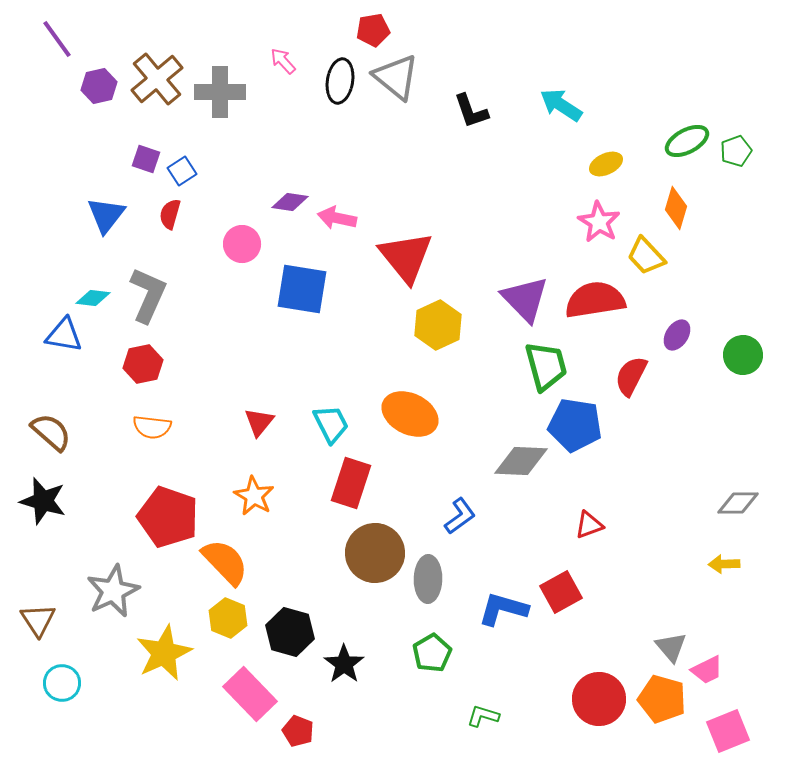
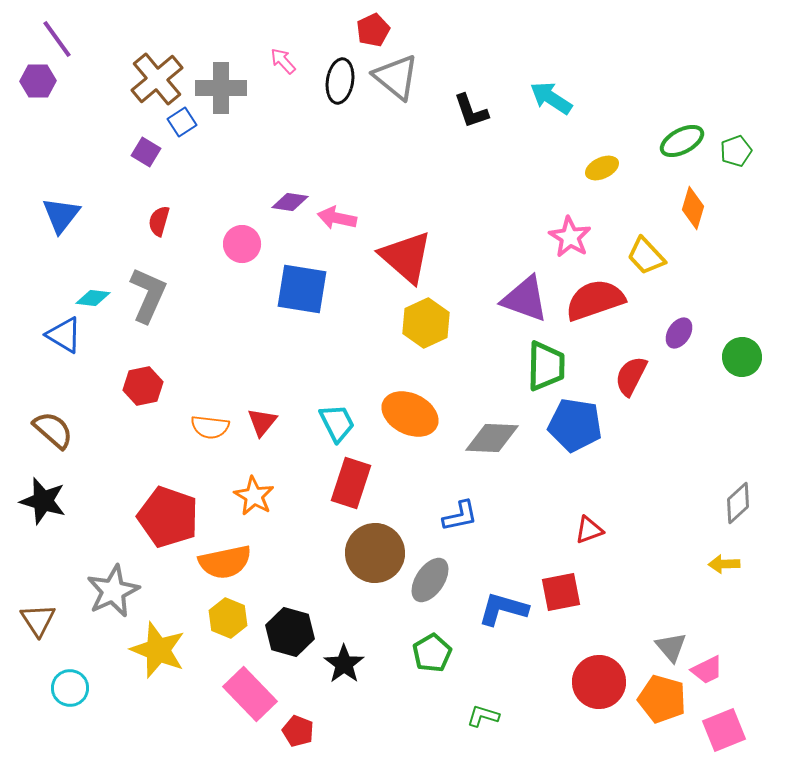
red pentagon at (373, 30): rotated 16 degrees counterclockwise
purple hexagon at (99, 86): moved 61 px left, 5 px up; rotated 12 degrees clockwise
gray cross at (220, 92): moved 1 px right, 4 px up
cyan arrow at (561, 105): moved 10 px left, 7 px up
green ellipse at (687, 141): moved 5 px left
purple square at (146, 159): moved 7 px up; rotated 12 degrees clockwise
yellow ellipse at (606, 164): moved 4 px left, 4 px down
blue square at (182, 171): moved 49 px up
orange diamond at (676, 208): moved 17 px right
red semicircle at (170, 214): moved 11 px left, 7 px down
blue triangle at (106, 215): moved 45 px left
pink star at (599, 222): moved 29 px left, 15 px down
red triangle at (406, 257): rotated 10 degrees counterclockwise
purple triangle at (525, 299): rotated 26 degrees counterclockwise
red semicircle at (595, 300): rotated 10 degrees counterclockwise
yellow hexagon at (438, 325): moved 12 px left, 2 px up
blue triangle at (64, 335): rotated 21 degrees clockwise
purple ellipse at (677, 335): moved 2 px right, 2 px up
green circle at (743, 355): moved 1 px left, 2 px down
red hexagon at (143, 364): moved 22 px down
green trapezoid at (546, 366): rotated 16 degrees clockwise
red triangle at (259, 422): moved 3 px right
cyan trapezoid at (331, 424): moved 6 px right, 1 px up
orange semicircle at (152, 427): moved 58 px right
brown semicircle at (51, 432): moved 2 px right, 2 px up
gray diamond at (521, 461): moved 29 px left, 23 px up
gray diamond at (738, 503): rotated 42 degrees counterclockwise
blue L-shape at (460, 516): rotated 24 degrees clockwise
red triangle at (589, 525): moved 5 px down
orange semicircle at (225, 562): rotated 122 degrees clockwise
gray ellipse at (428, 579): moved 2 px right, 1 px down; rotated 33 degrees clockwise
red square at (561, 592): rotated 18 degrees clockwise
yellow star at (164, 653): moved 6 px left, 3 px up; rotated 26 degrees counterclockwise
cyan circle at (62, 683): moved 8 px right, 5 px down
red circle at (599, 699): moved 17 px up
pink square at (728, 731): moved 4 px left, 1 px up
